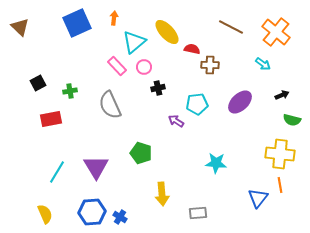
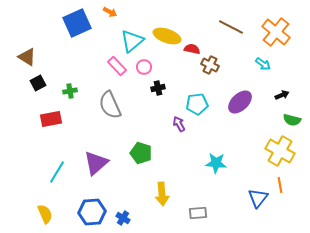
orange arrow: moved 4 px left, 6 px up; rotated 112 degrees clockwise
brown triangle: moved 7 px right, 30 px down; rotated 12 degrees counterclockwise
yellow ellipse: moved 4 px down; rotated 28 degrees counterclockwise
cyan triangle: moved 2 px left, 1 px up
brown cross: rotated 24 degrees clockwise
purple arrow: moved 3 px right, 3 px down; rotated 28 degrees clockwise
yellow cross: moved 3 px up; rotated 24 degrees clockwise
purple triangle: moved 4 px up; rotated 20 degrees clockwise
blue cross: moved 3 px right, 1 px down
